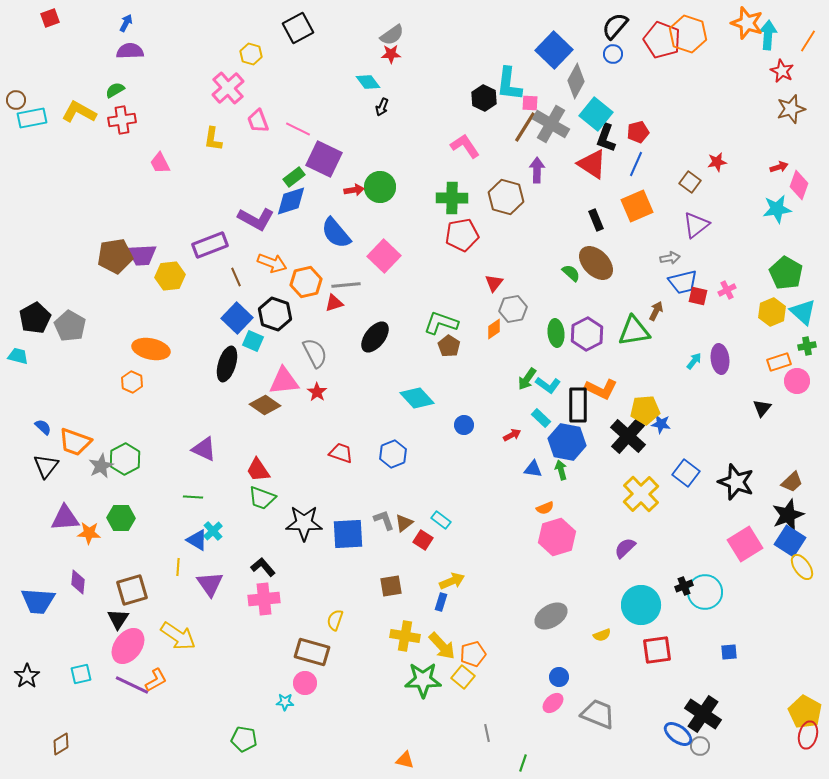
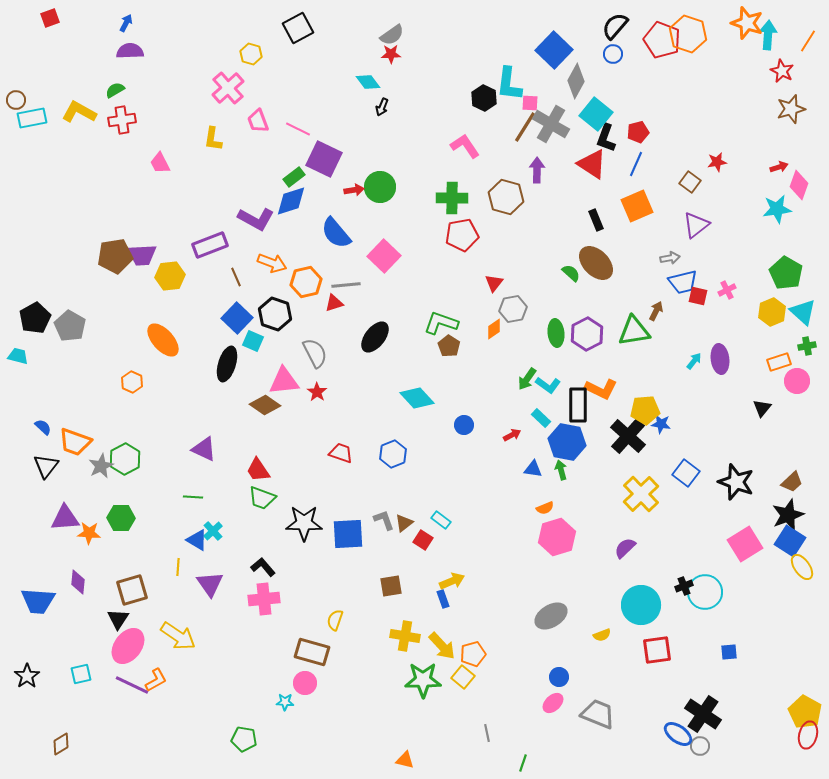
orange ellipse at (151, 349): moved 12 px right, 9 px up; rotated 36 degrees clockwise
blue rectangle at (441, 602): moved 2 px right, 3 px up; rotated 36 degrees counterclockwise
